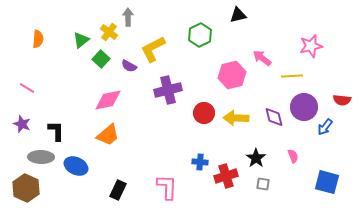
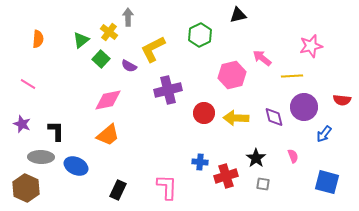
pink line: moved 1 px right, 4 px up
blue arrow: moved 1 px left, 7 px down
